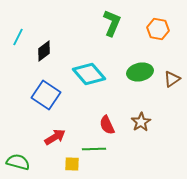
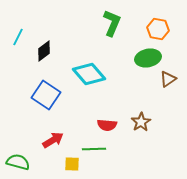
green ellipse: moved 8 px right, 14 px up
brown triangle: moved 4 px left
red semicircle: rotated 60 degrees counterclockwise
red arrow: moved 2 px left, 3 px down
